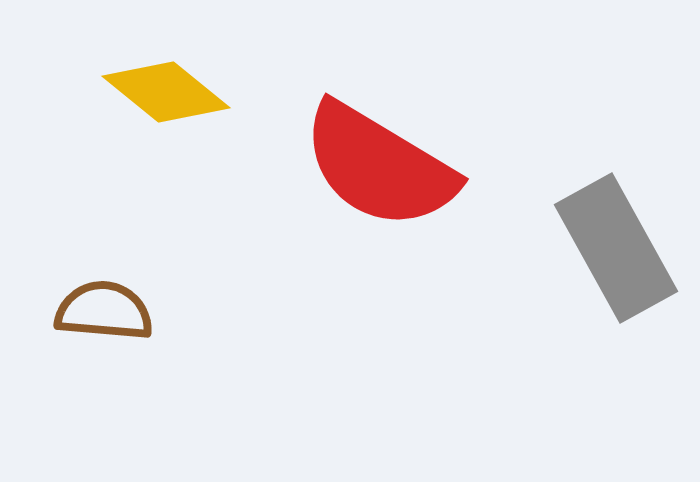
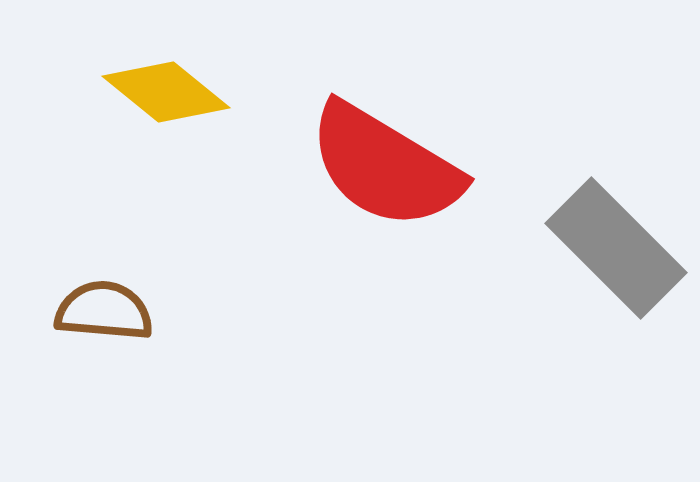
red semicircle: moved 6 px right
gray rectangle: rotated 16 degrees counterclockwise
